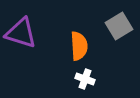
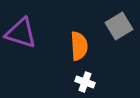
white cross: moved 3 px down
